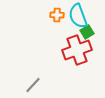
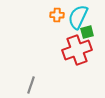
cyan semicircle: moved 1 px down; rotated 45 degrees clockwise
green square: rotated 16 degrees clockwise
gray line: moved 2 px left; rotated 24 degrees counterclockwise
